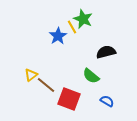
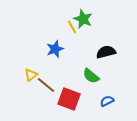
blue star: moved 3 px left, 13 px down; rotated 12 degrees clockwise
blue semicircle: rotated 56 degrees counterclockwise
